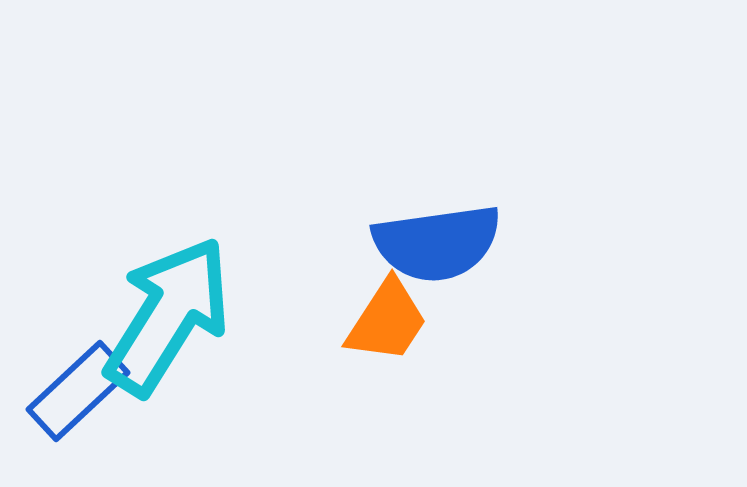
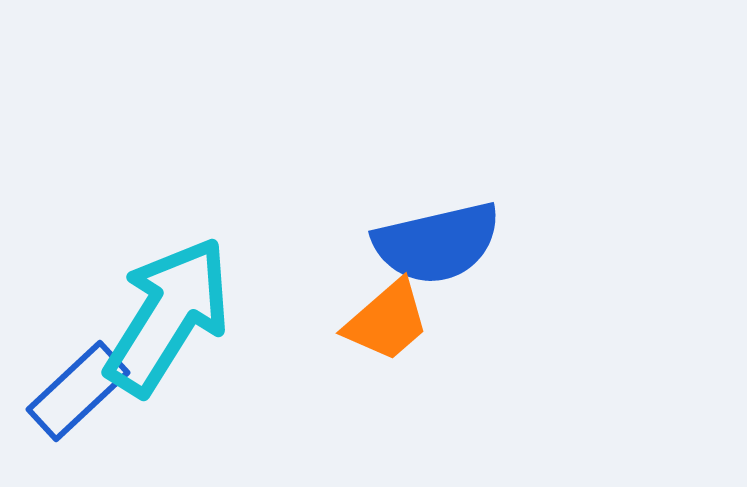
blue semicircle: rotated 5 degrees counterclockwise
orange trapezoid: rotated 16 degrees clockwise
